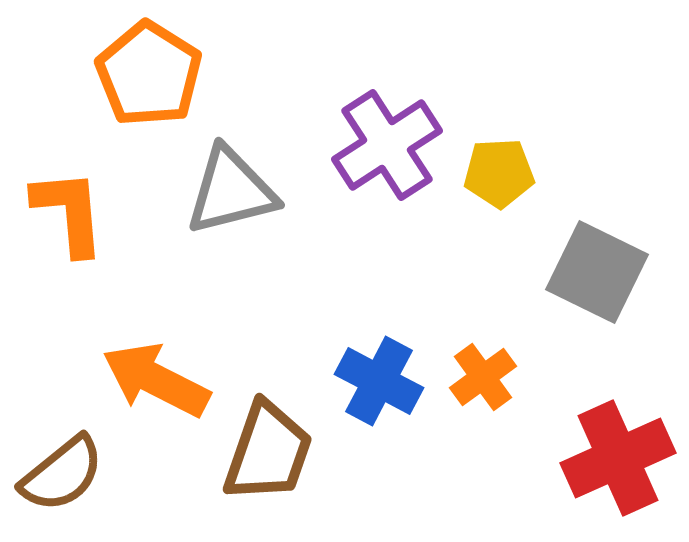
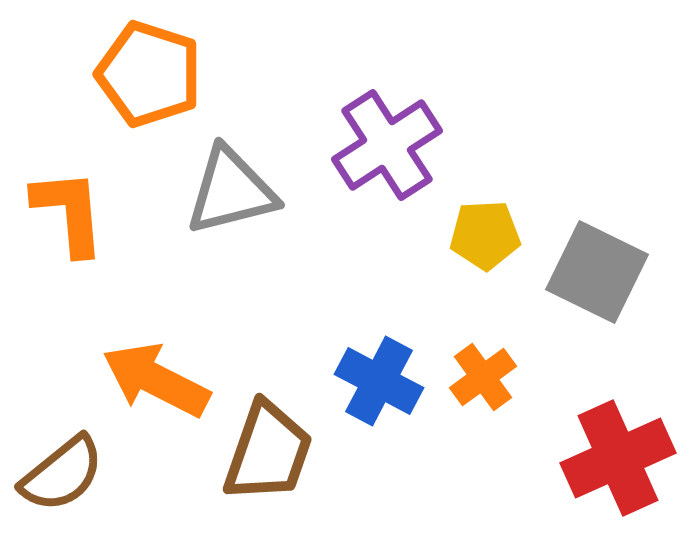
orange pentagon: rotated 14 degrees counterclockwise
yellow pentagon: moved 14 px left, 62 px down
